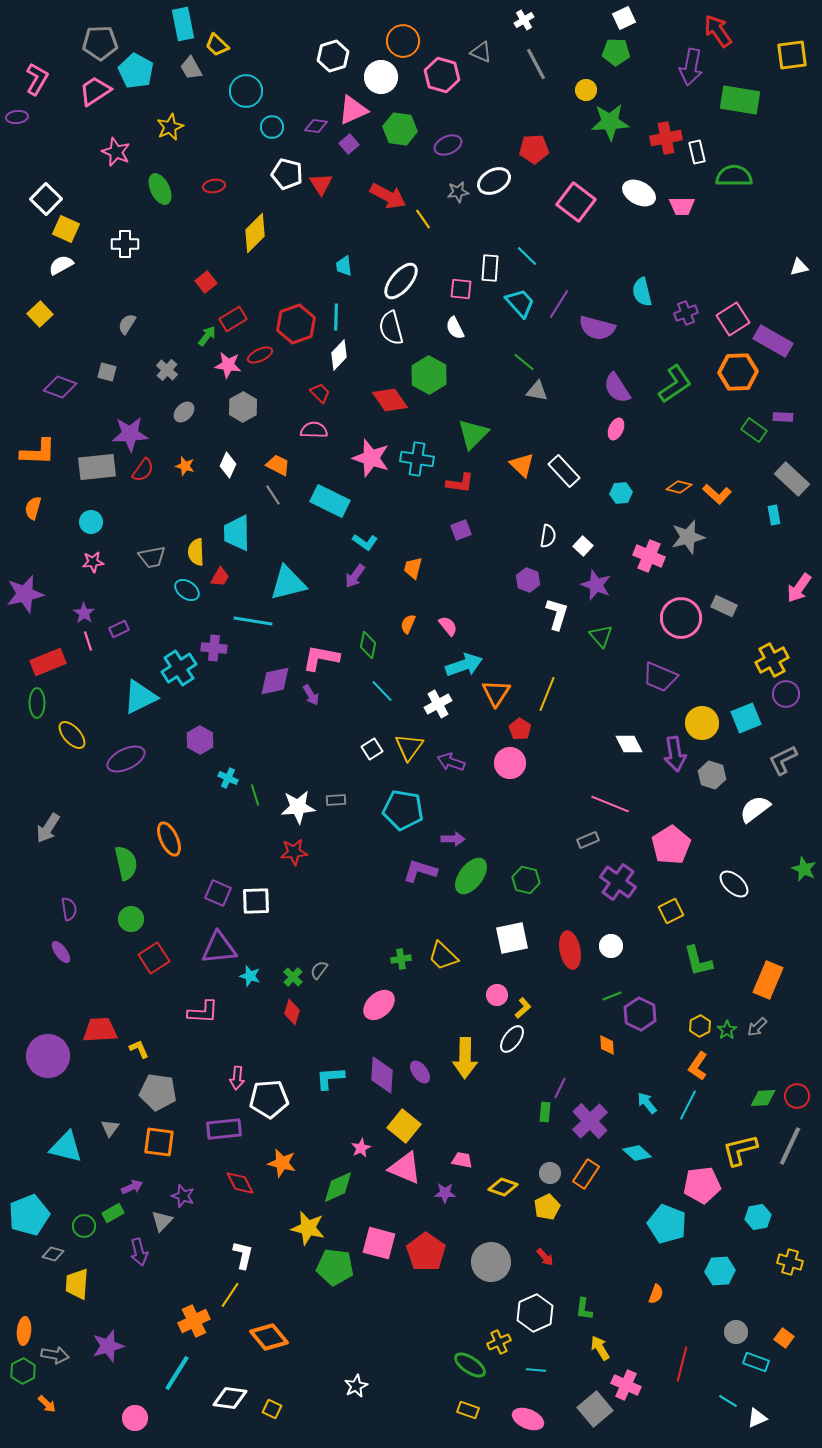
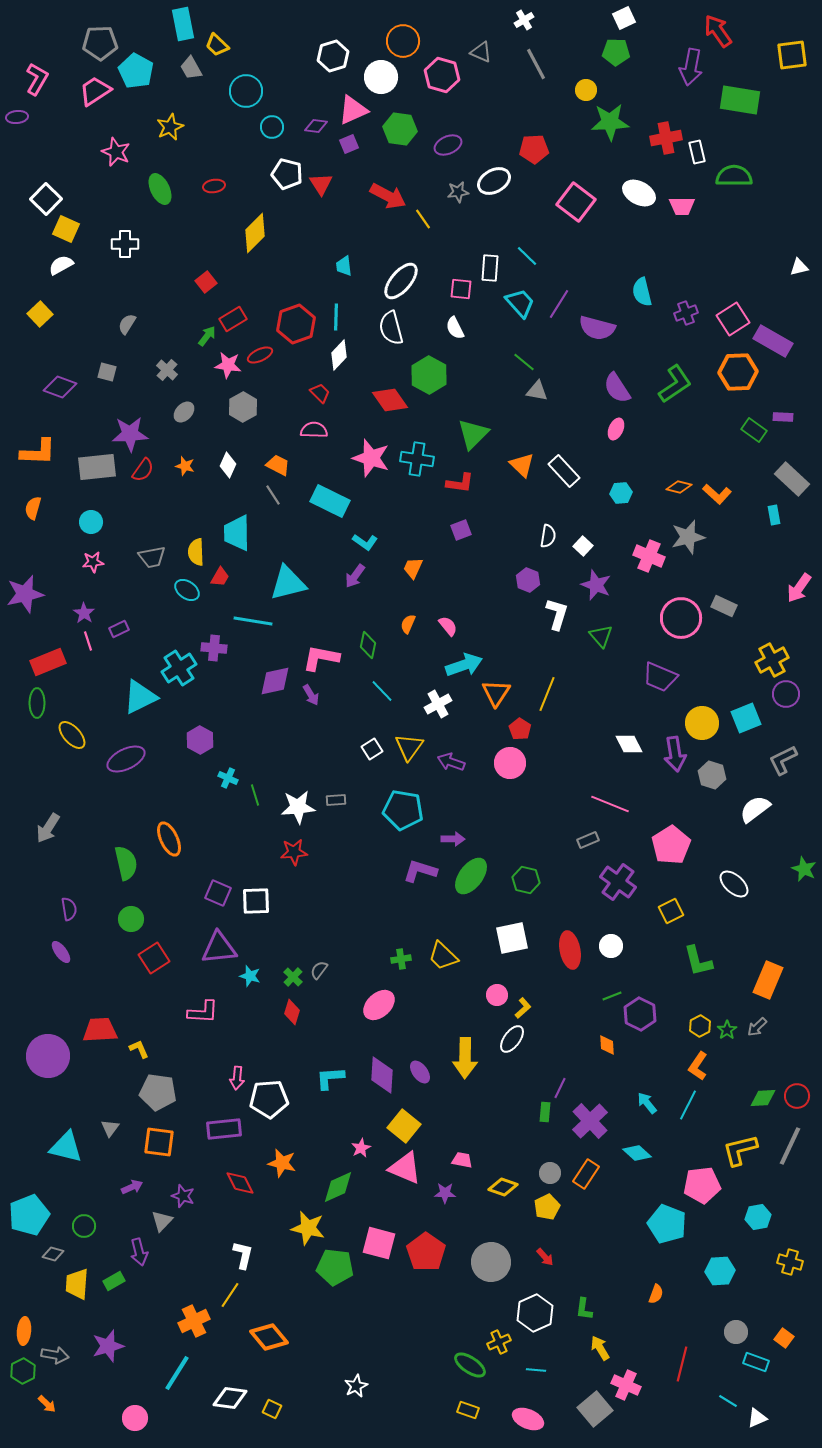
purple square at (349, 144): rotated 18 degrees clockwise
orange trapezoid at (413, 568): rotated 10 degrees clockwise
green rectangle at (113, 1213): moved 1 px right, 68 px down
